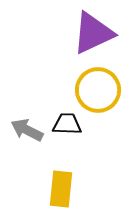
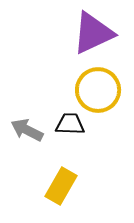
black trapezoid: moved 3 px right
yellow rectangle: moved 3 px up; rotated 24 degrees clockwise
